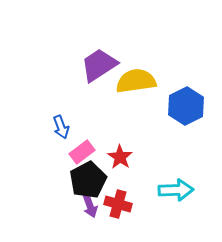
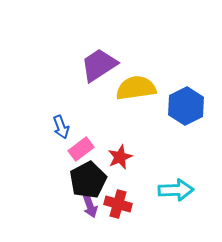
yellow semicircle: moved 7 px down
pink rectangle: moved 1 px left, 3 px up
red star: rotated 15 degrees clockwise
